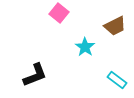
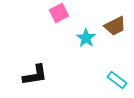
pink square: rotated 24 degrees clockwise
cyan star: moved 1 px right, 9 px up
black L-shape: rotated 12 degrees clockwise
